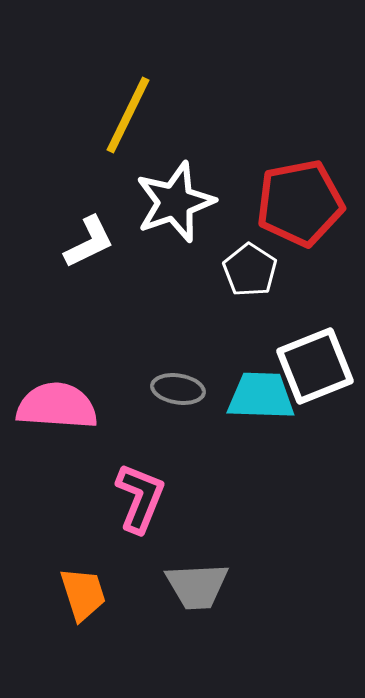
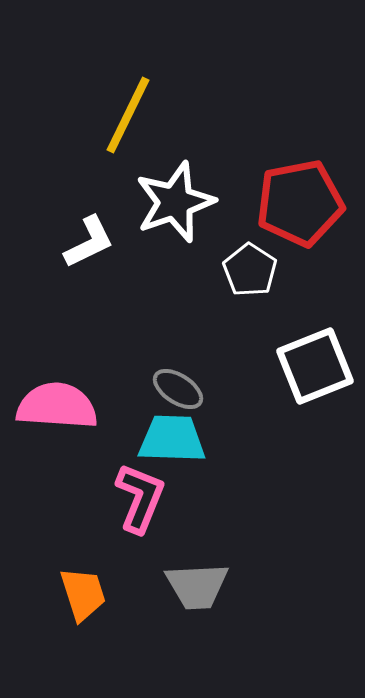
gray ellipse: rotated 24 degrees clockwise
cyan trapezoid: moved 89 px left, 43 px down
